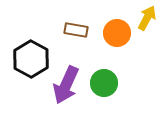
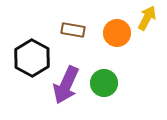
brown rectangle: moved 3 px left
black hexagon: moved 1 px right, 1 px up
